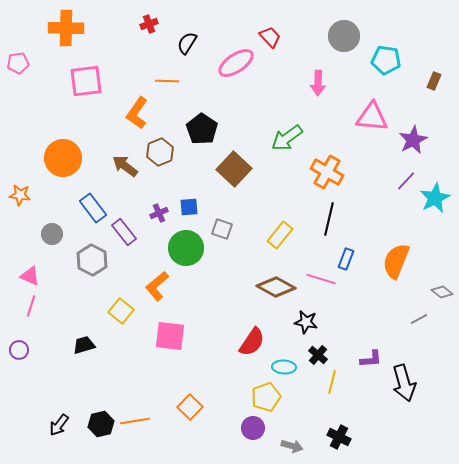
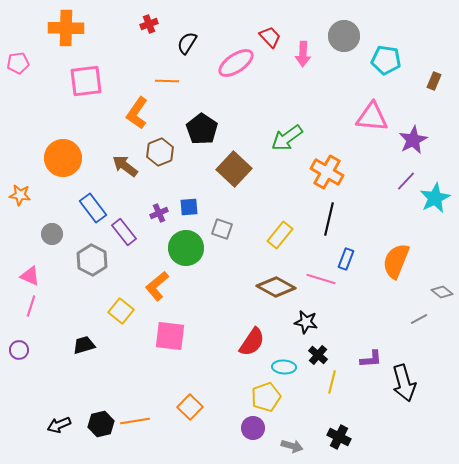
pink arrow at (318, 83): moved 15 px left, 29 px up
black arrow at (59, 425): rotated 30 degrees clockwise
